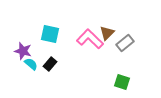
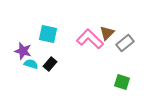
cyan square: moved 2 px left
cyan semicircle: rotated 24 degrees counterclockwise
